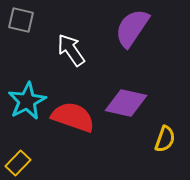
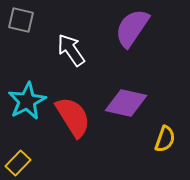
red semicircle: rotated 39 degrees clockwise
